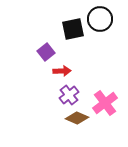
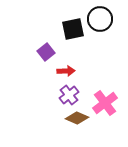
red arrow: moved 4 px right
